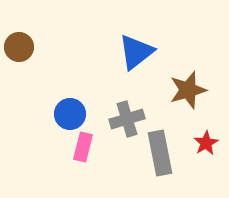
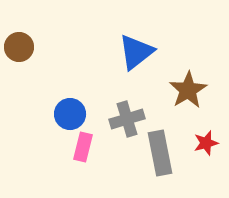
brown star: rotated 15 degrees counterclockwise
red star: rotated 15 degrees clockwise
